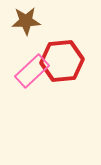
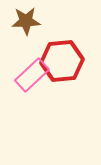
pink rectangle: moved 4 px down
